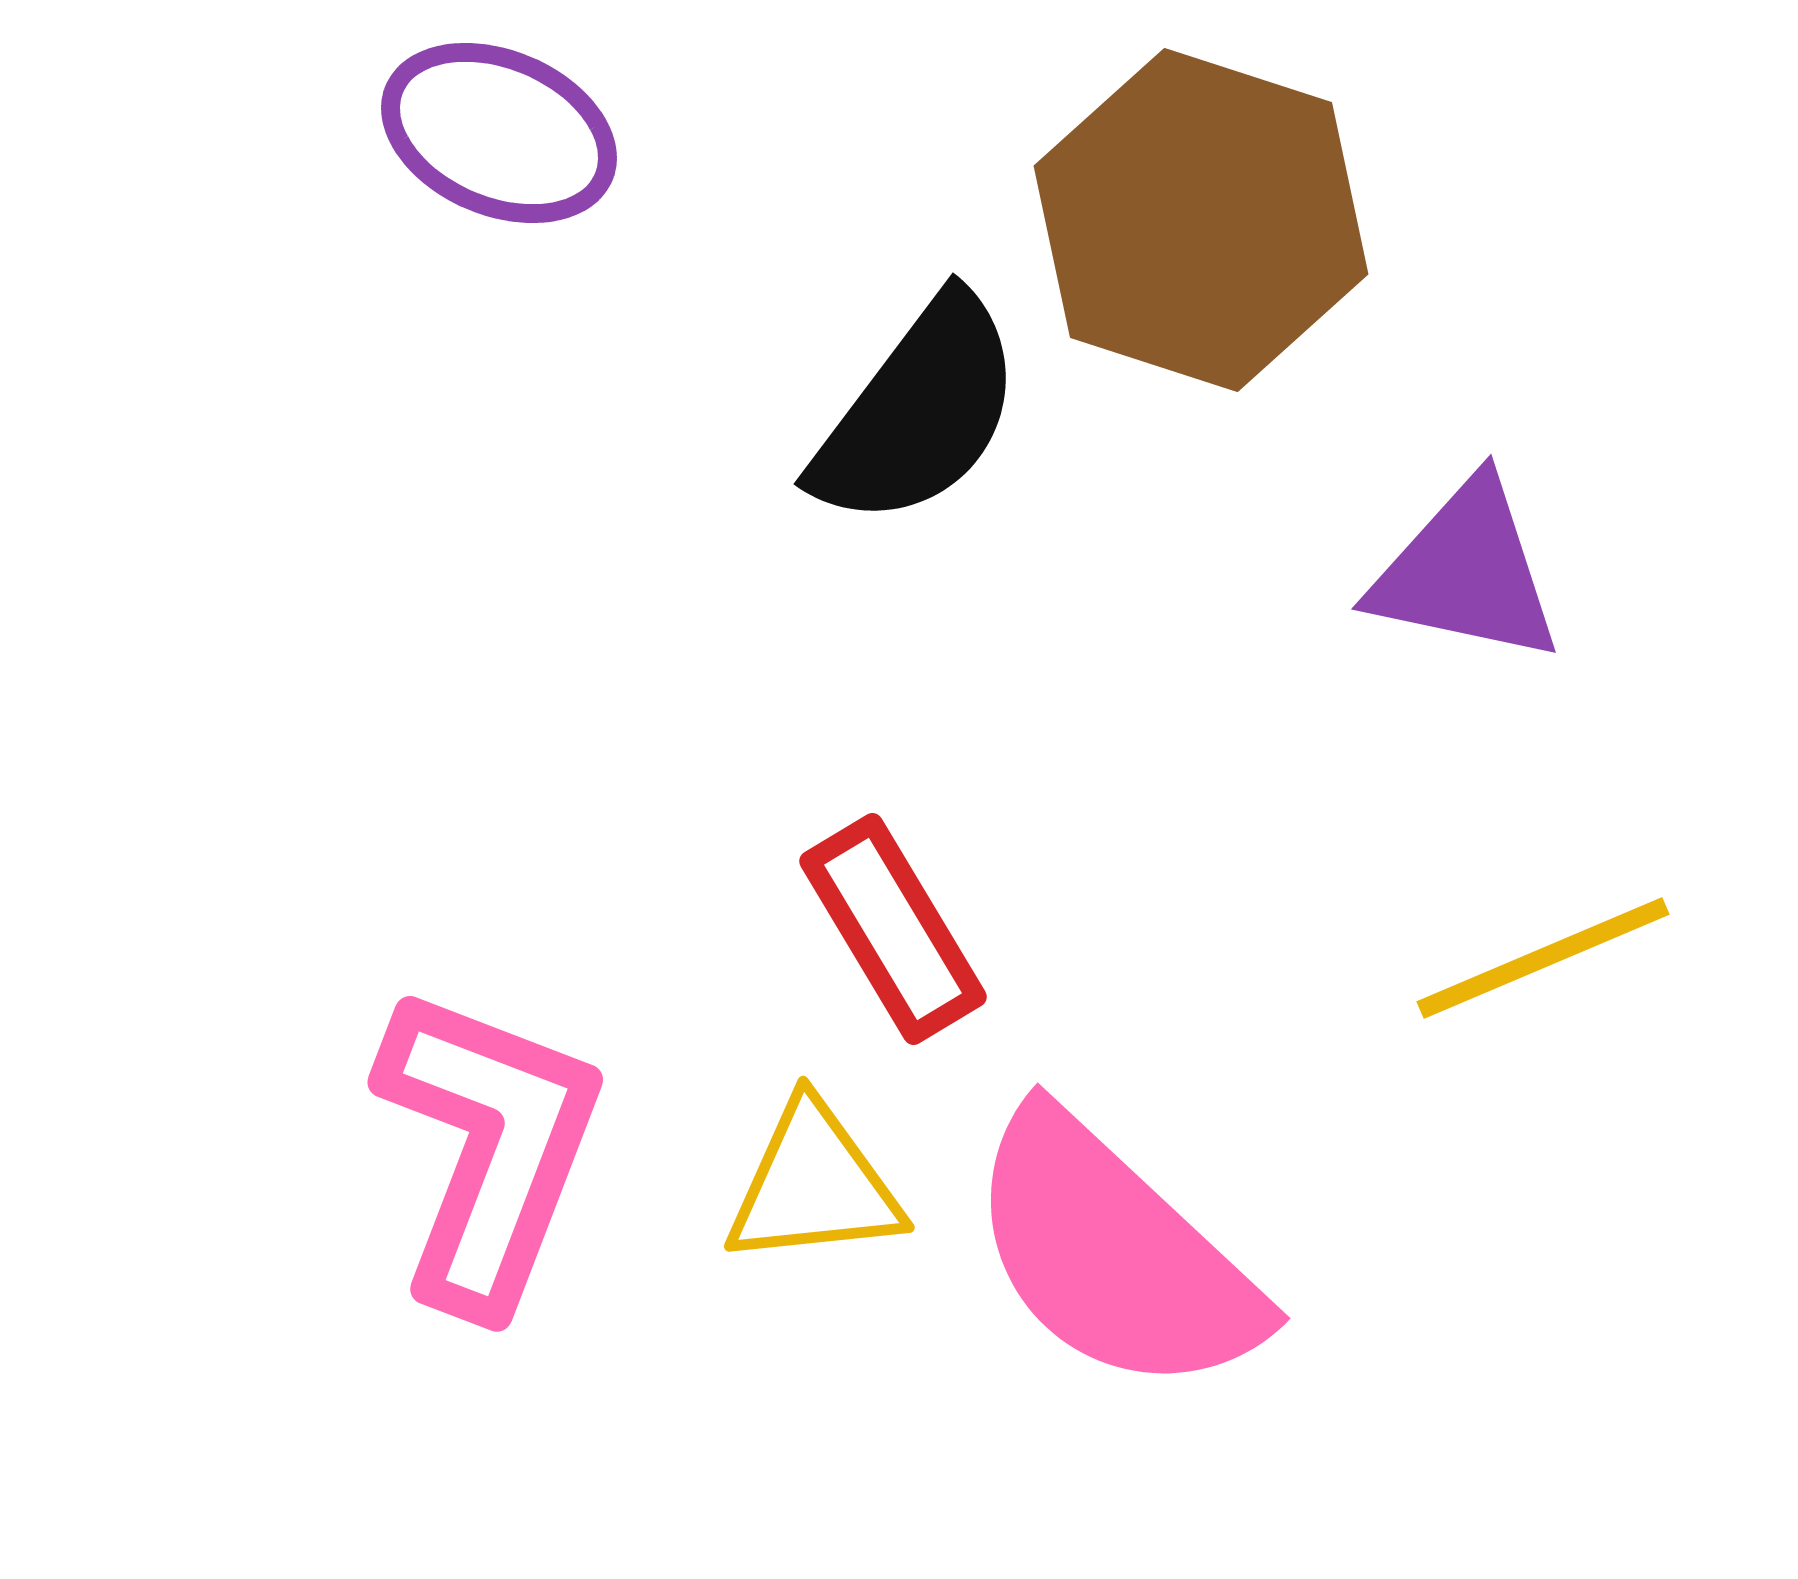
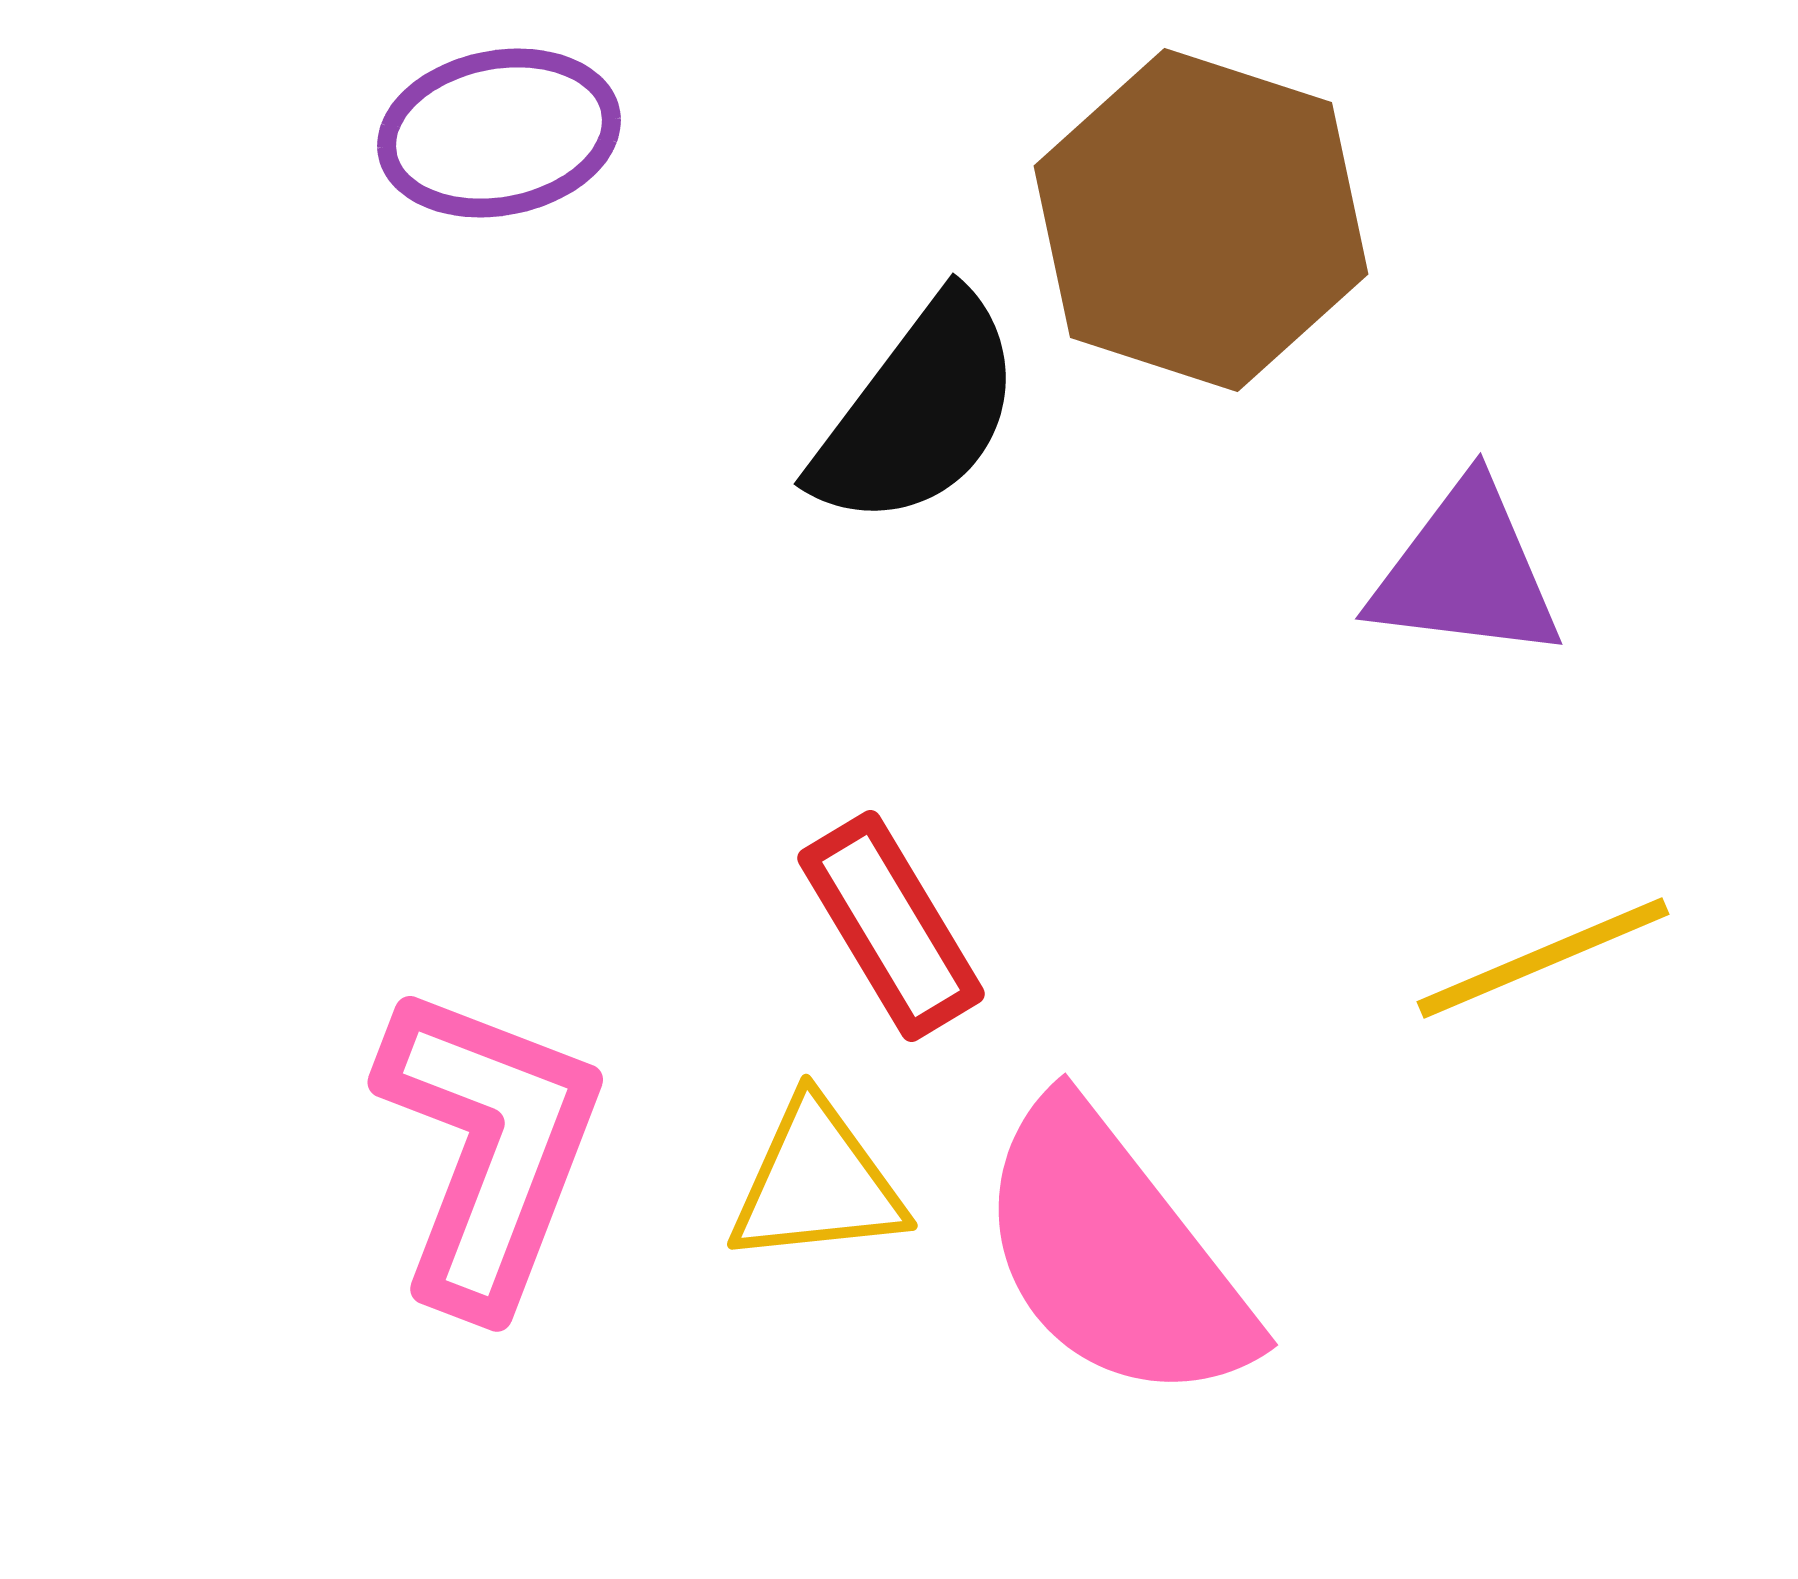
purple ellipse: rotated 34 degrees counterclockwise
purple triangle: rotated 5 degrees counterclockwise
red rectangle: moved 2 px left, 3 px up
yellow triangle: moved 3 px right, 2 px up
pink semicircle: rotated 9 degrees clockwise
